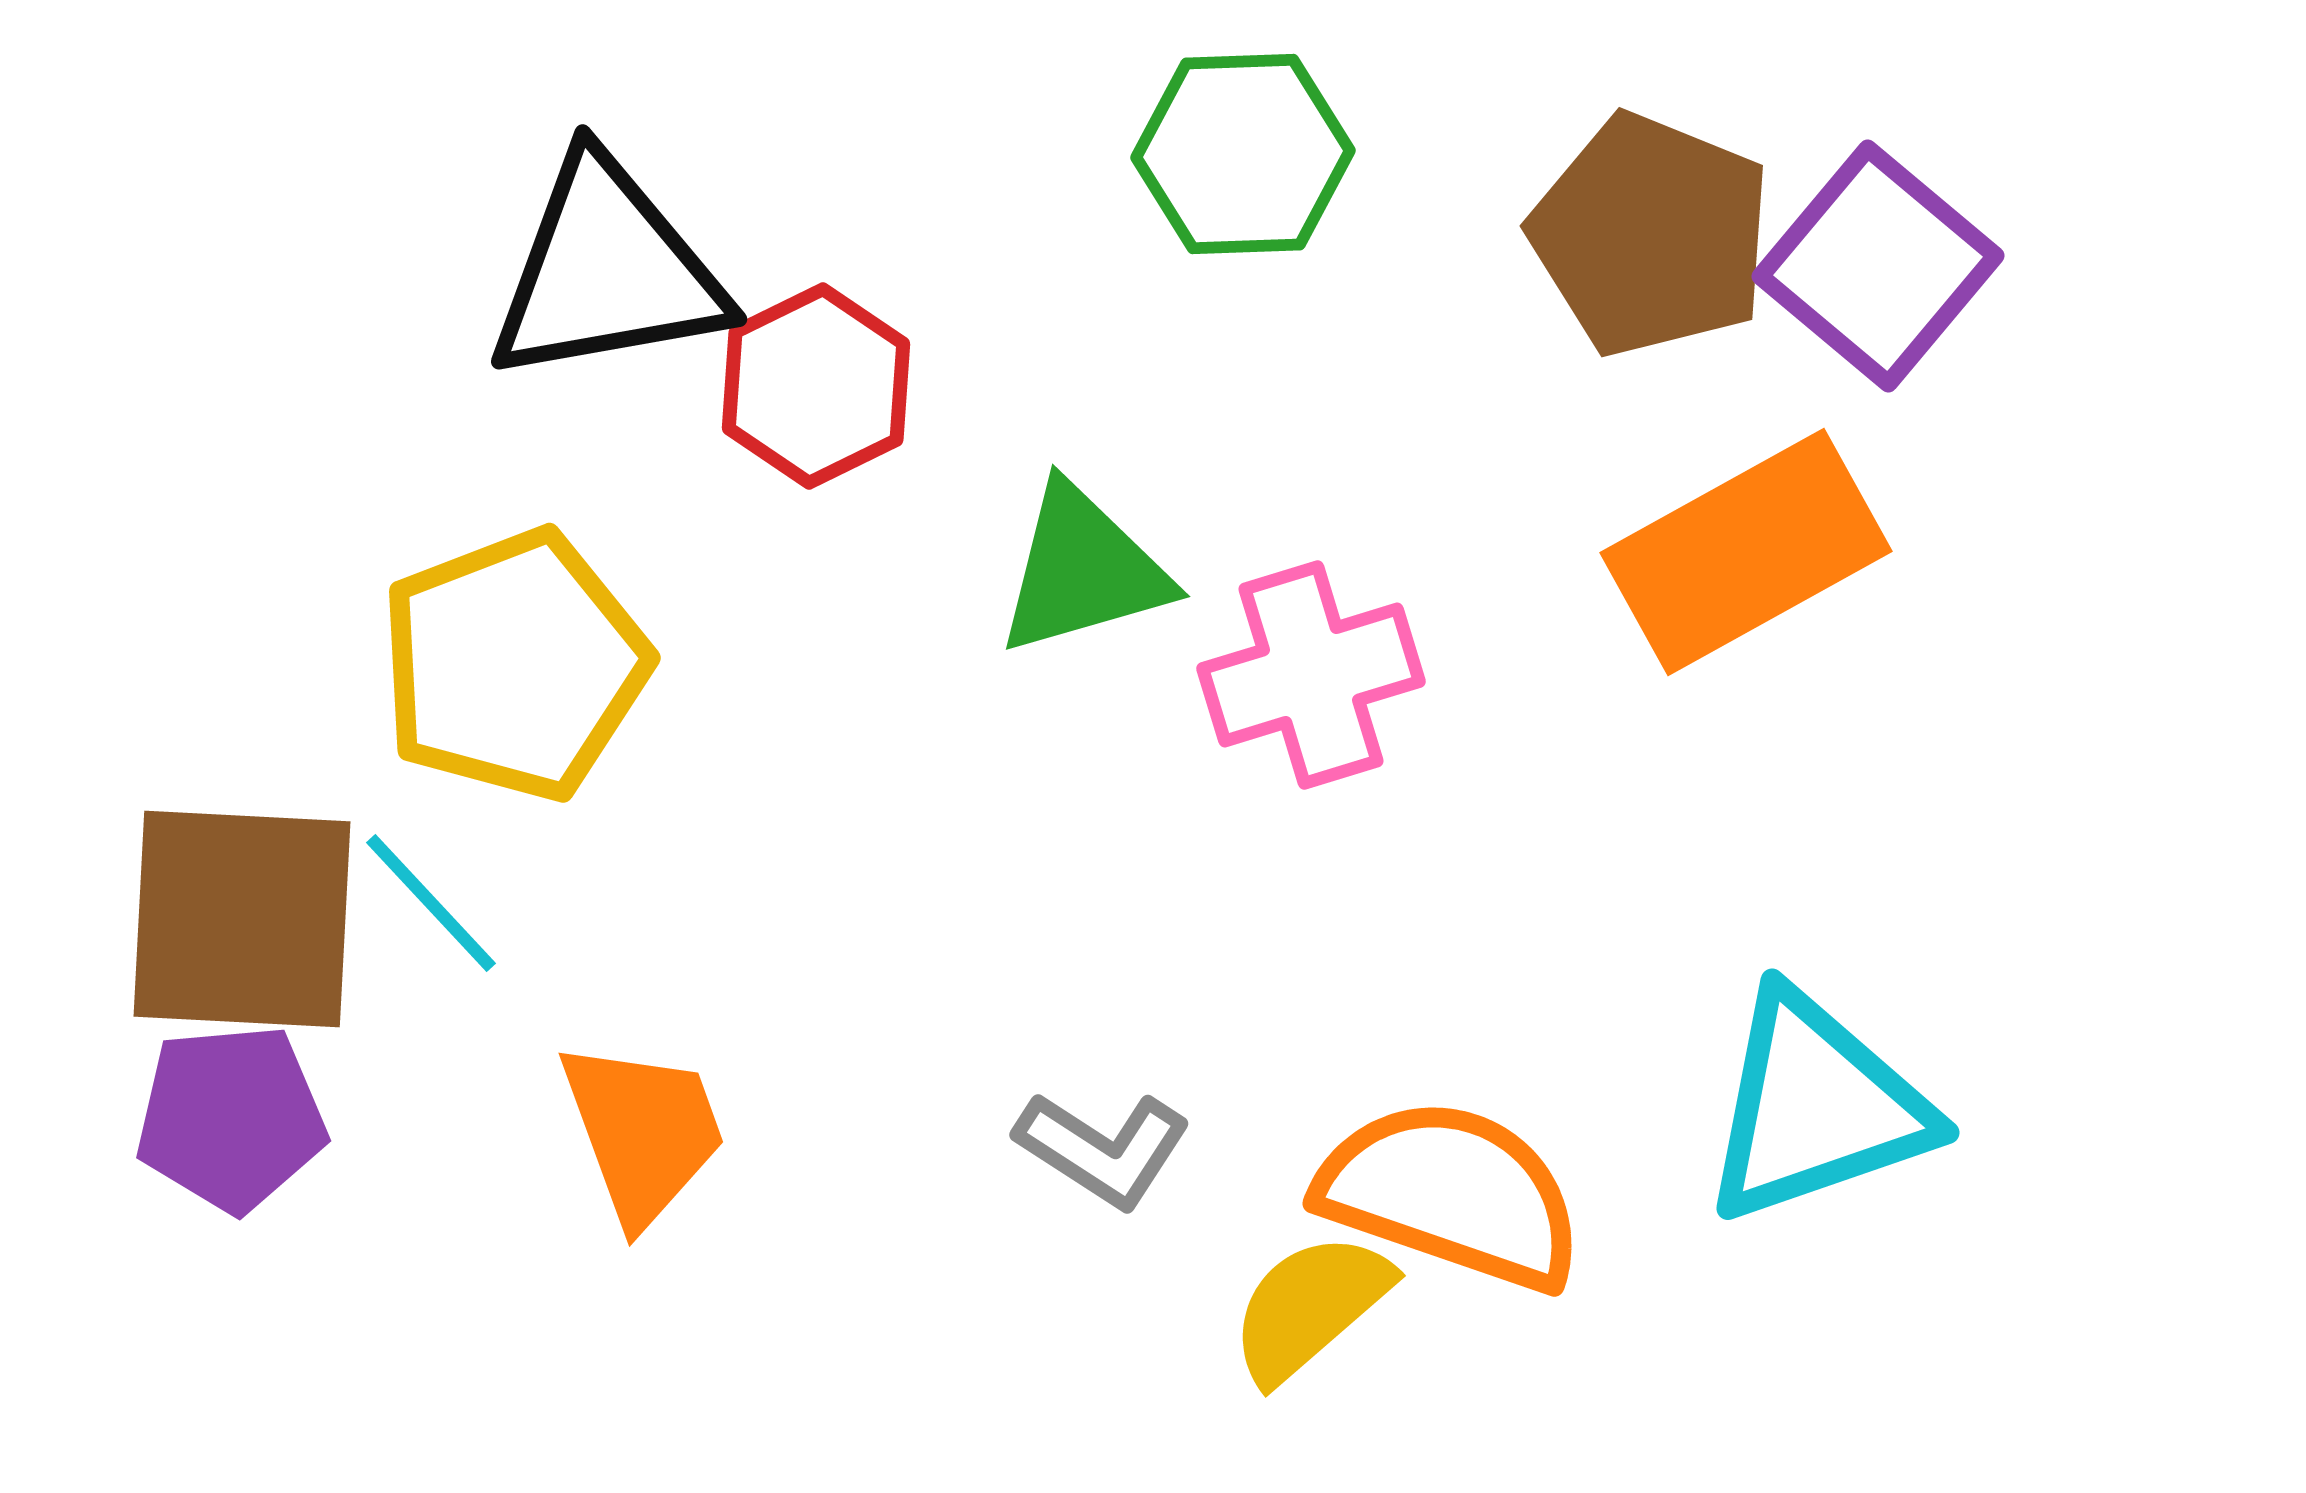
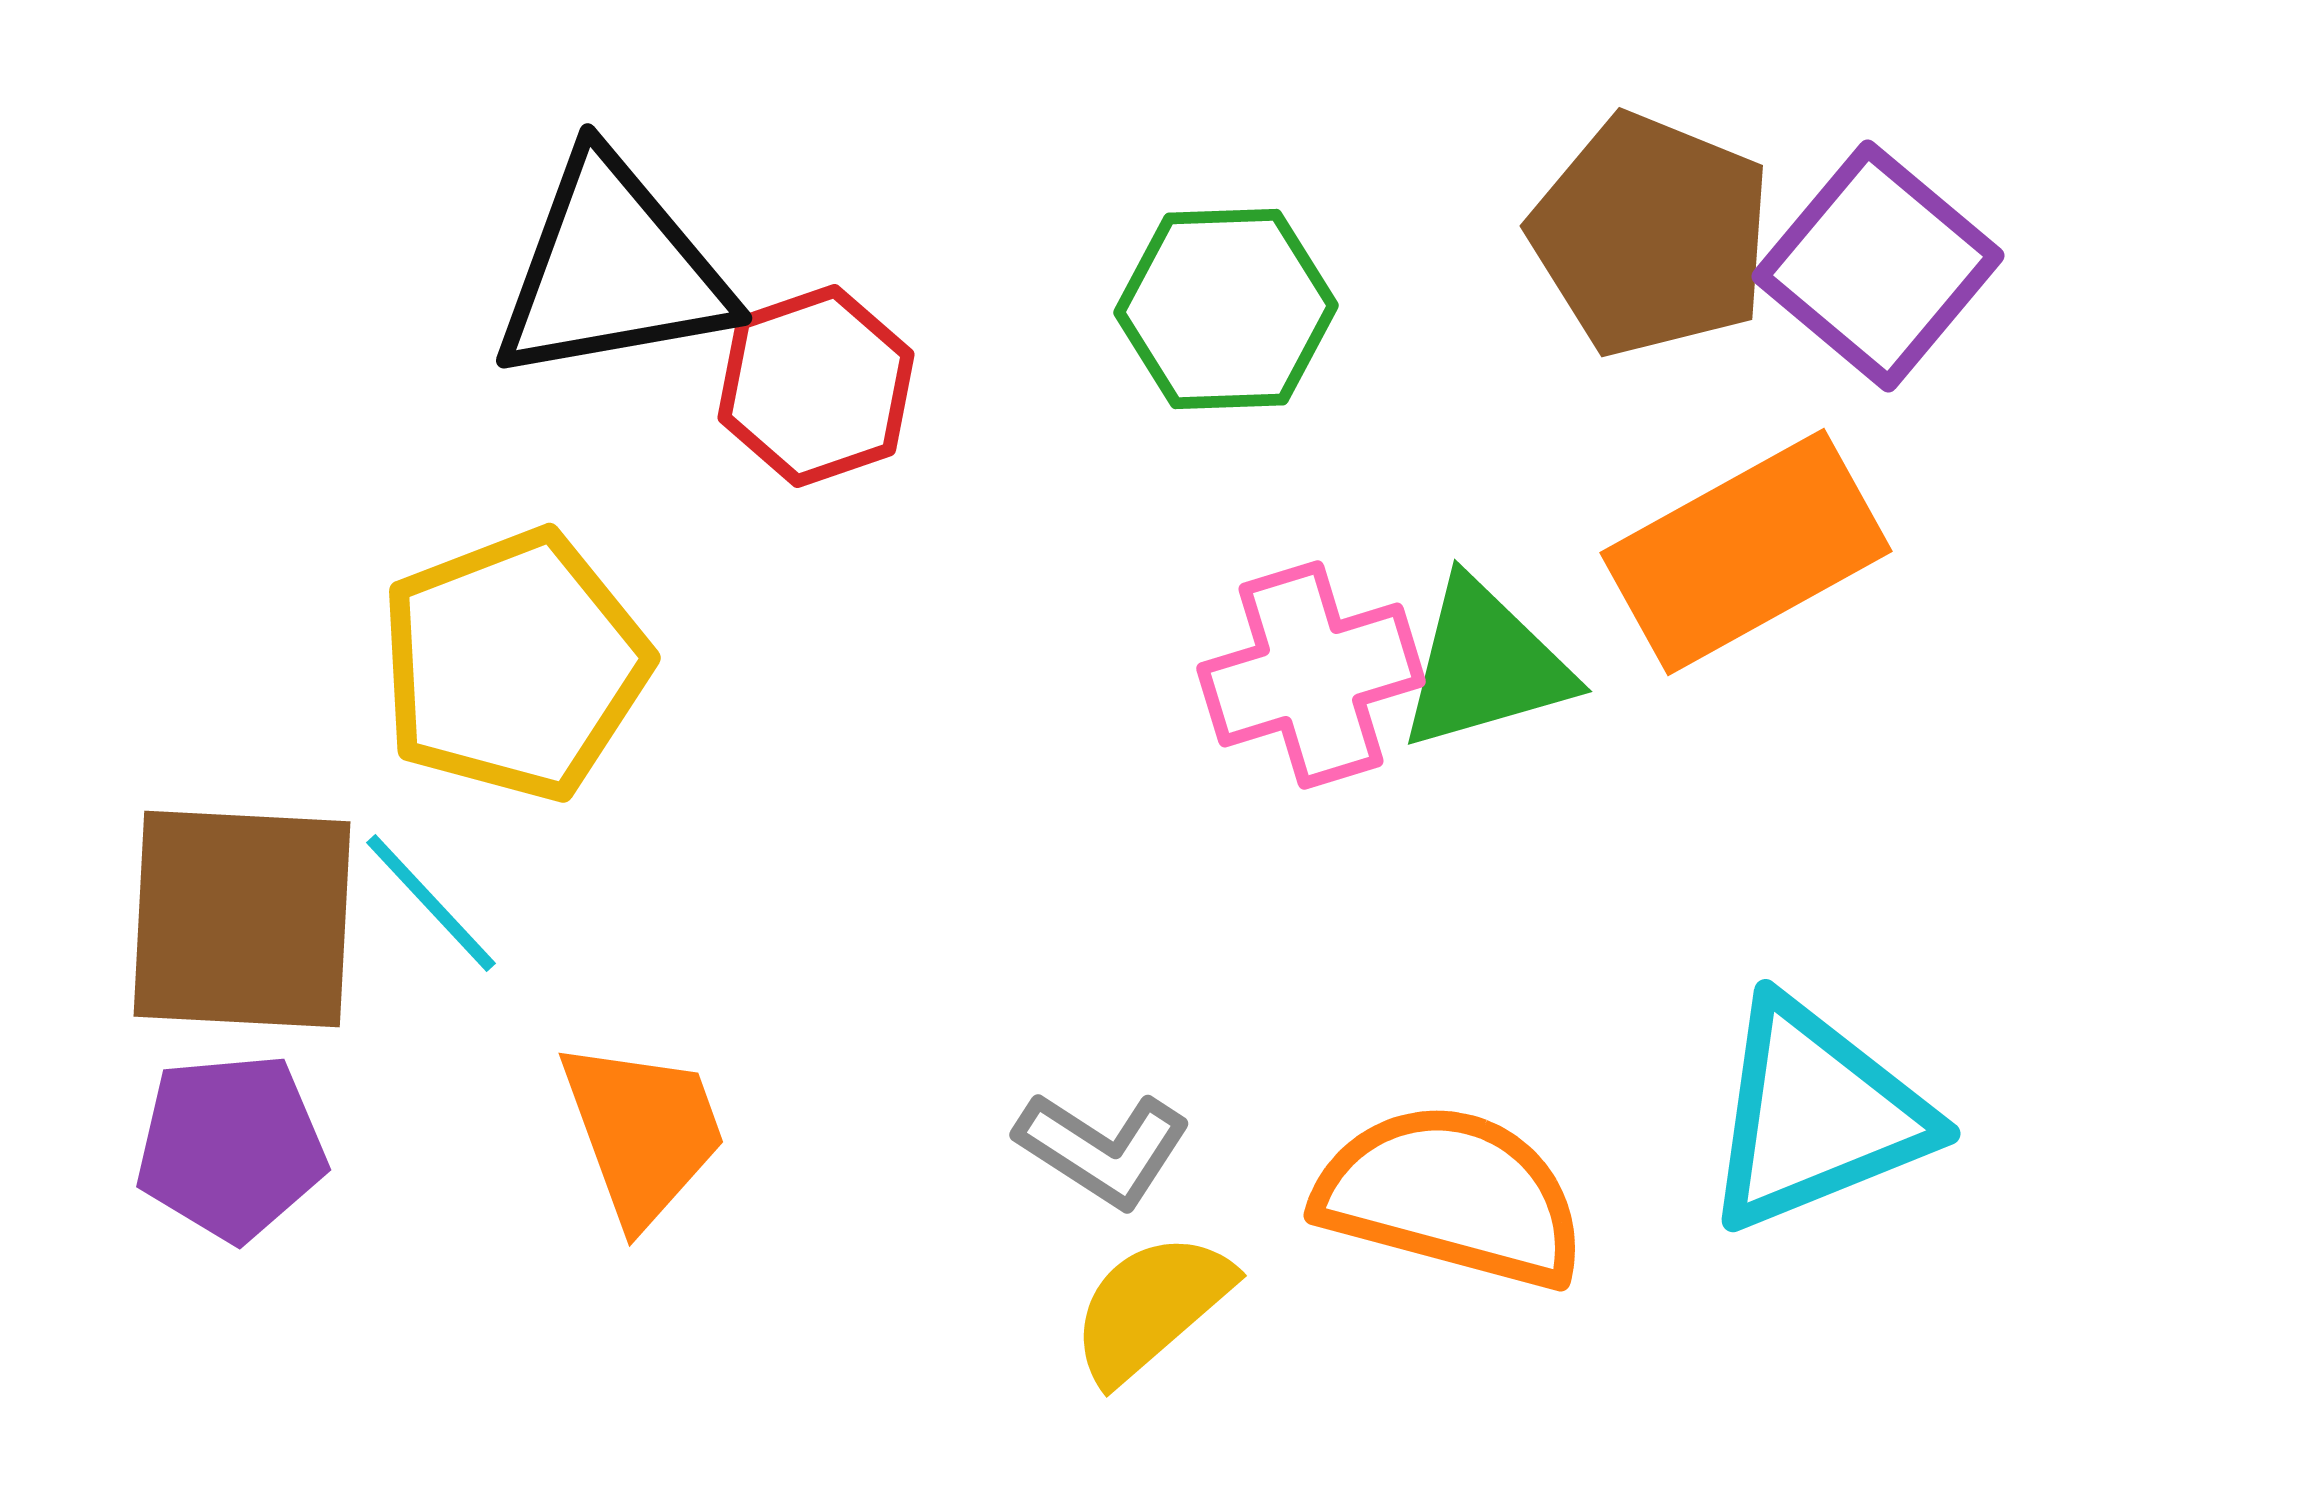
green hexagon: moved 17 px left, 155 px down
black triangle: moved 5 px right, 1 px up
red hexagon: rotated 7 degrees clockwise
green triangle: moved 402 px right, 95 px down
cyan triangle: moved 8 px down; rotated 3 degrees counterclockwise
purple pentagon: moved 29 px down
orange semicircle: moved 2 px down; rotated 4 degrees counterclockwise
yellow semicircle: moved 159 px left
